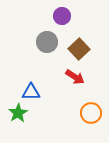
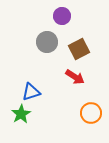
brown square: rotated 15 degrees clockwise
blue triangle: rotated 18 degrees counterclockwise
green star: moved 3 px right, 1 px down
